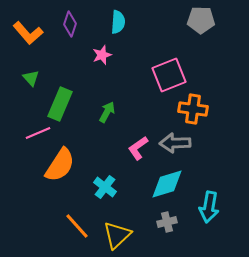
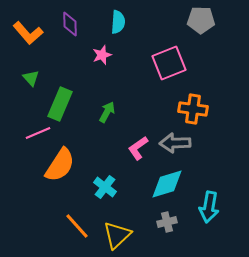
purple diamond: rotated 20 degrees counterclockwise
pink square: moved 12 px up
